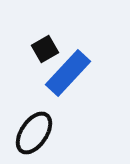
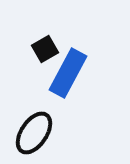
blue rectangle: rotated 15 degrees counterclockwise
